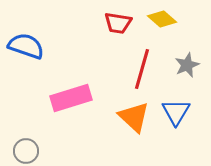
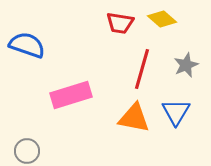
red trapezoid: moved 2 px right
blue semicircle: moved 1 px right, 1 px up
gray star: moved 1 px left
pink rectangle: moved 3 px up
orange triangle: moved 1 px down; rotated 32 degrees counterclockwise
gray circle: moved 1 px right
